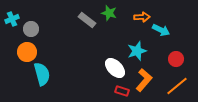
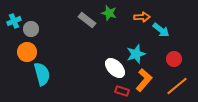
cyan cross: moved 2 px right, 2 px down
cyan arrow: rotated 12 degrees clockwise
cyan star: moved 1 px left, 3 px down
red circle: moved 2 px left
